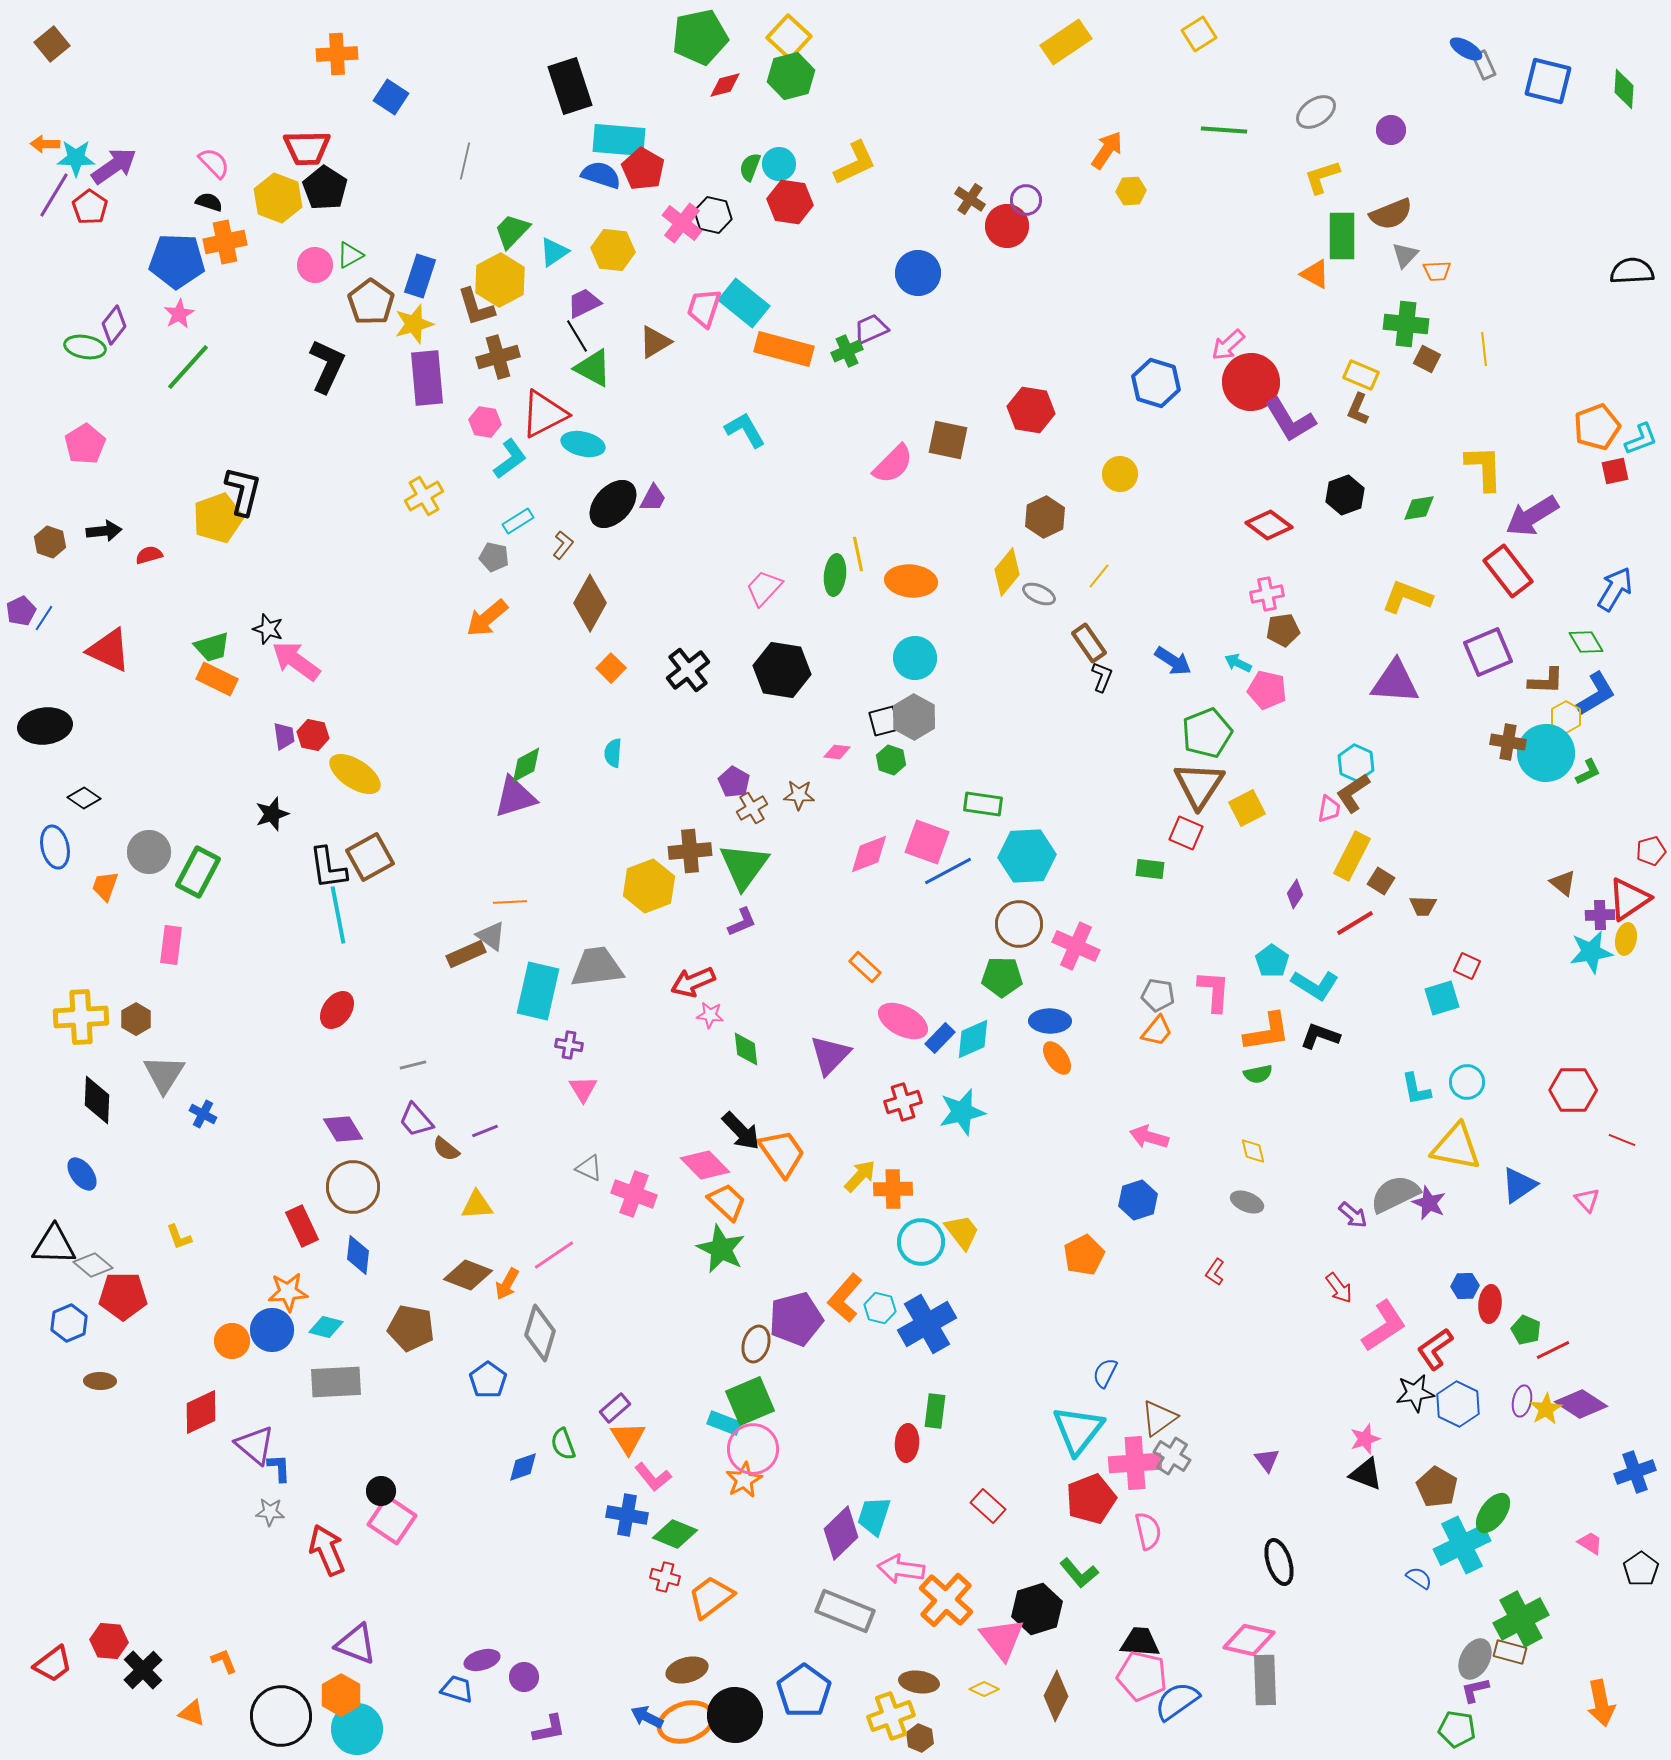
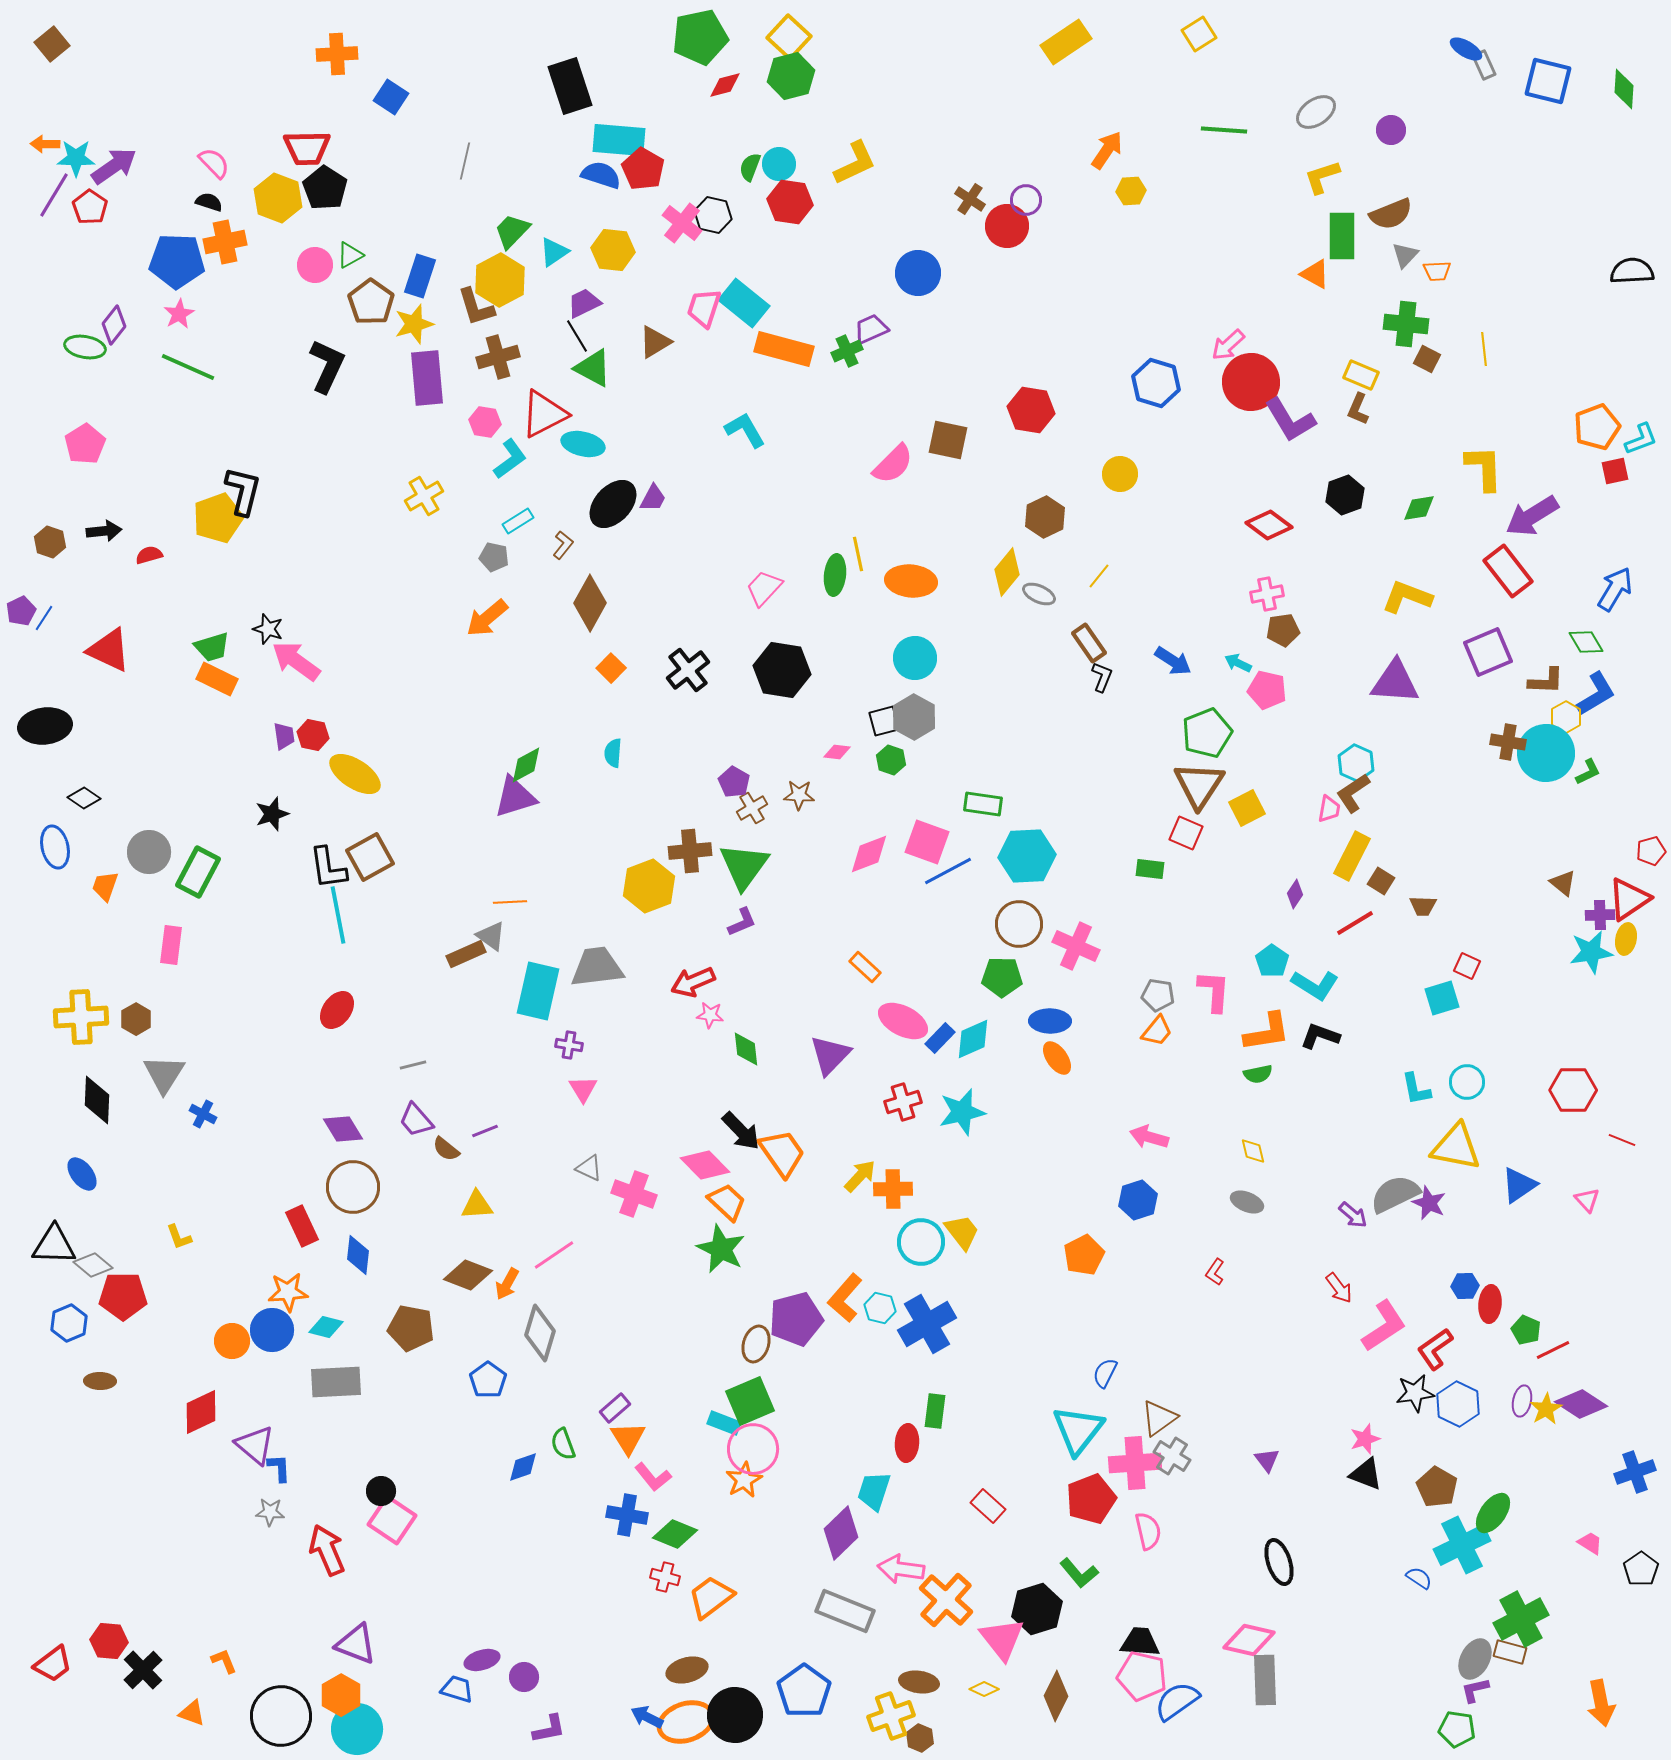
green line at (188, 367): rotated 72 degrees clockwise
cyan trapezoid at (874, 1516): moved 25 px up
